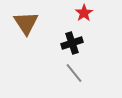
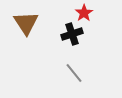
black cross: moved 9 px up
